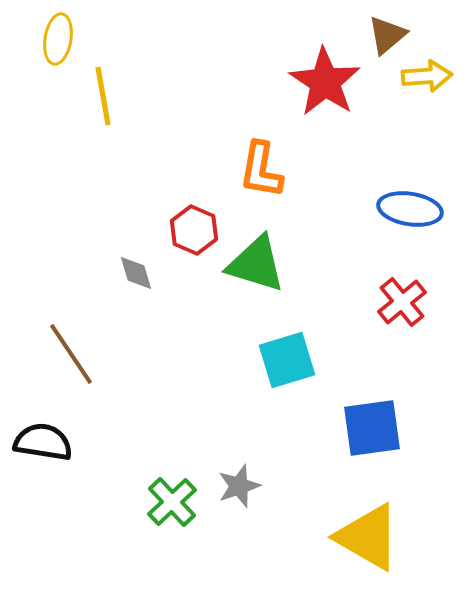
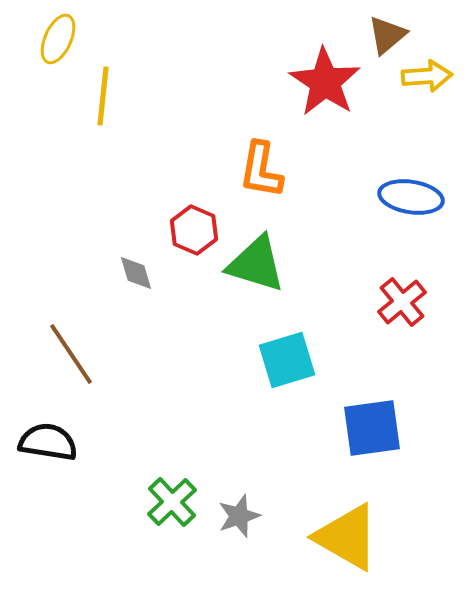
yellow ellipse: rotated 15 degrees clockwise
yellow line: rotated 16 degrees clockwise
blue ellipse: moved 1 px right, 12 px up
black semicircle: moved 5 px right
gray star: moved 30 px down
yellow triangle: moved 21 px left
